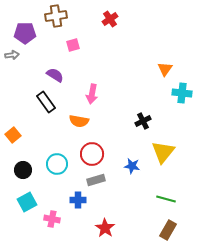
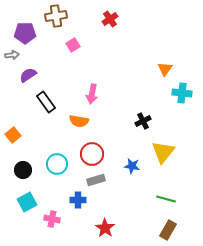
pink square: rotated 16 degrees counterclockwise
purple semicircle: moved 27 px left; rotated 66 degrees counterclockwise
